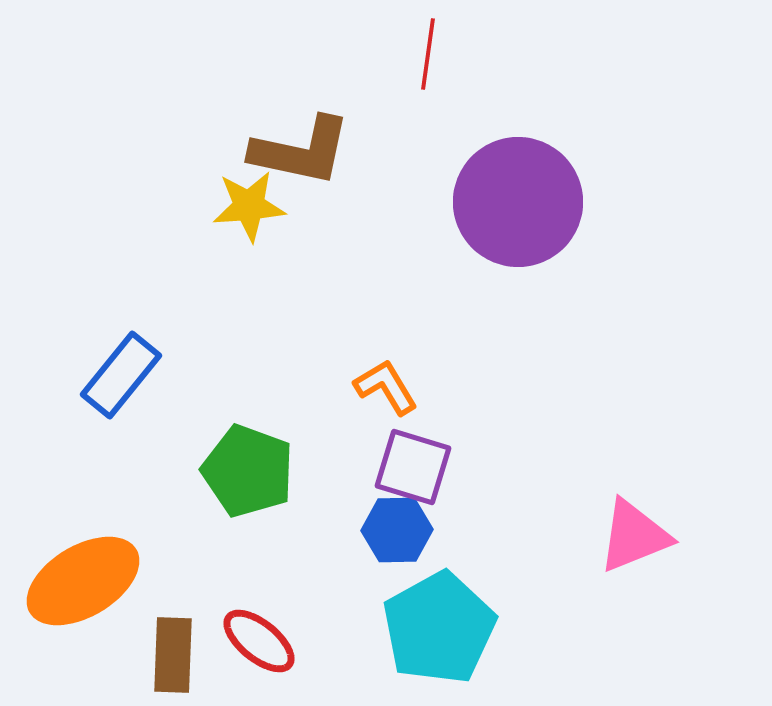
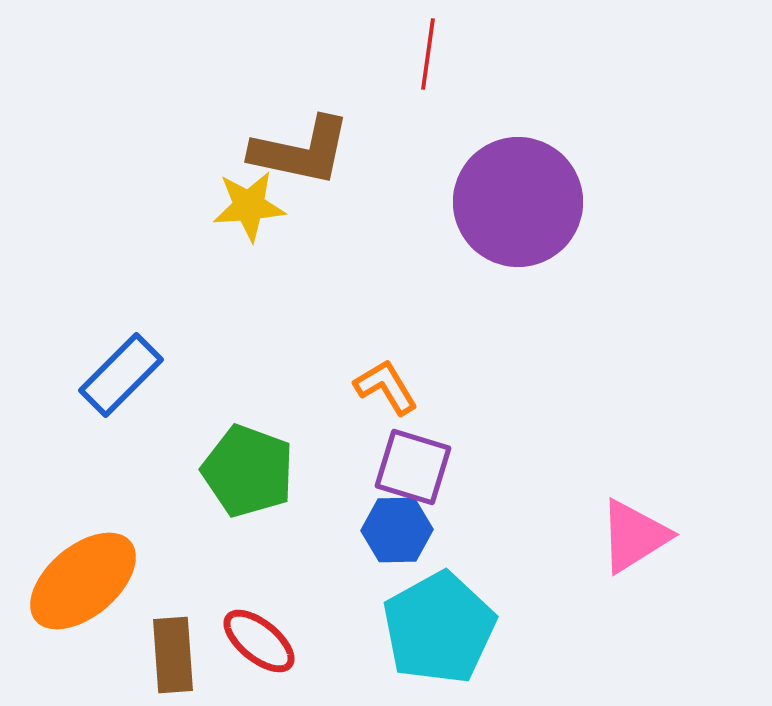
blue rectangle: rotated 6 degrees clockwise
pink triangle: rotated 10 degrees counterclockwise
orange ellipse: rotated 9 degrees counterclockwise
brown rectangle: rotated 6 degrees counterclockwise
